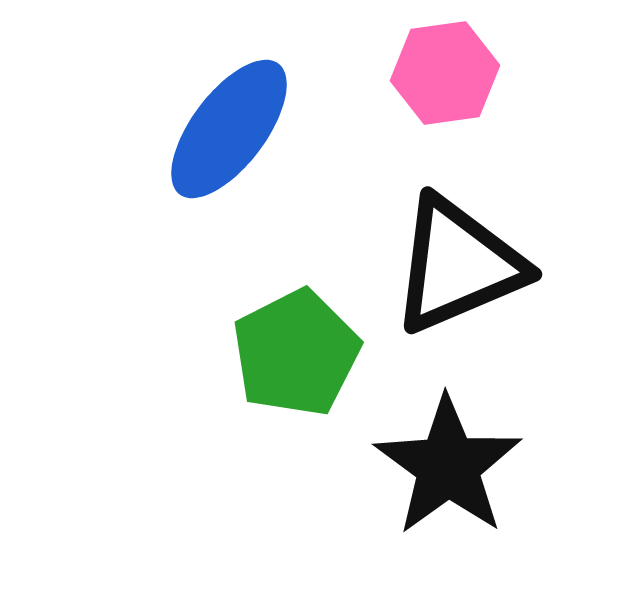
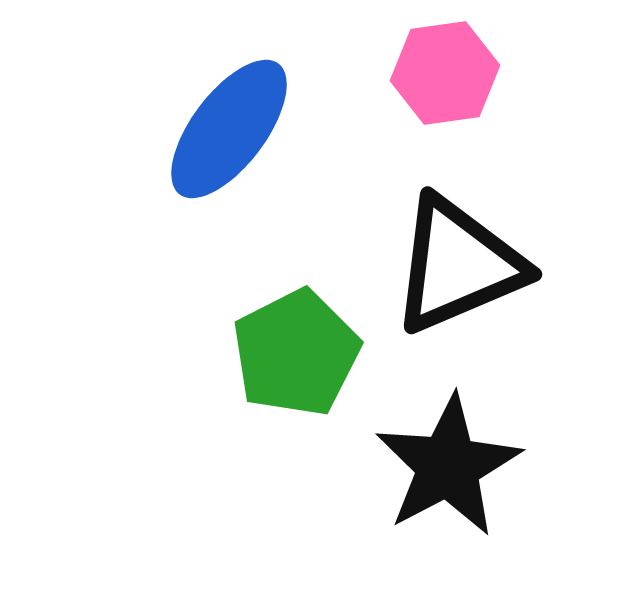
black star: rotated 8 degrees clockwise
